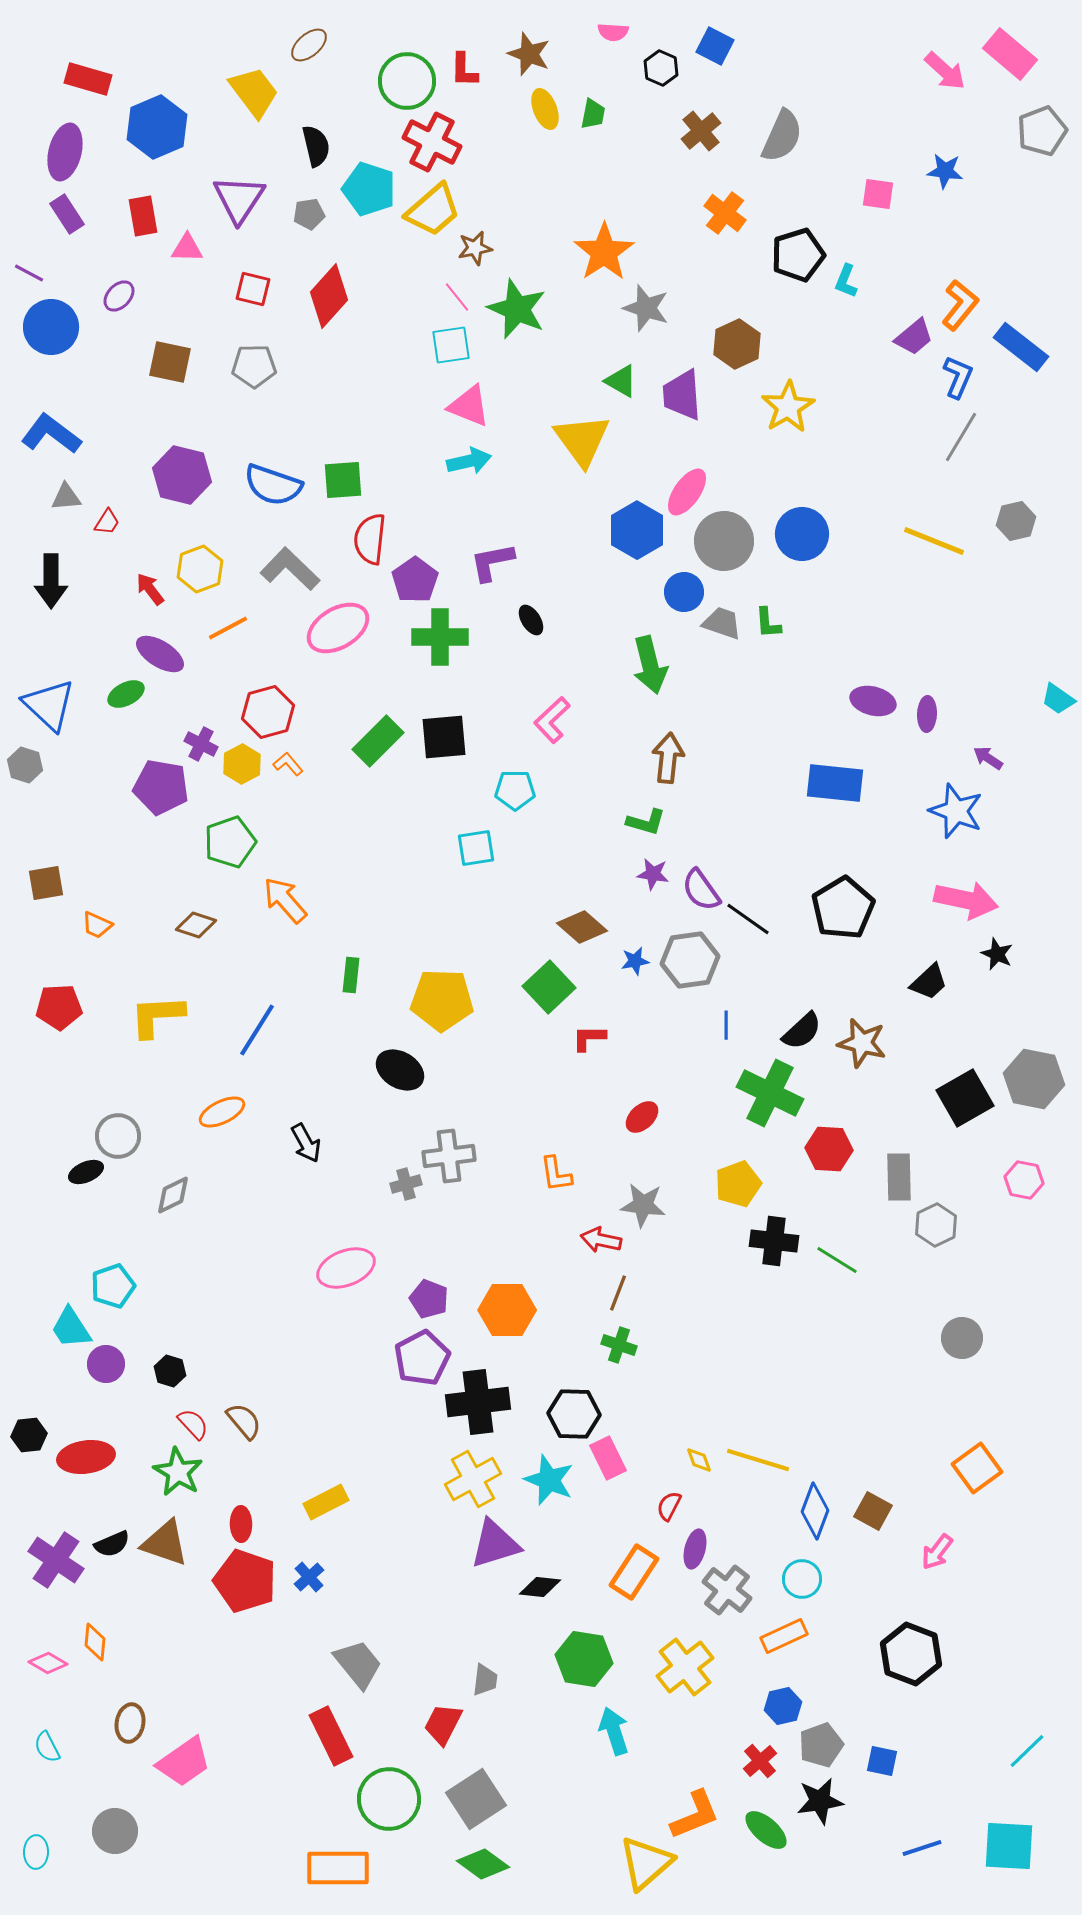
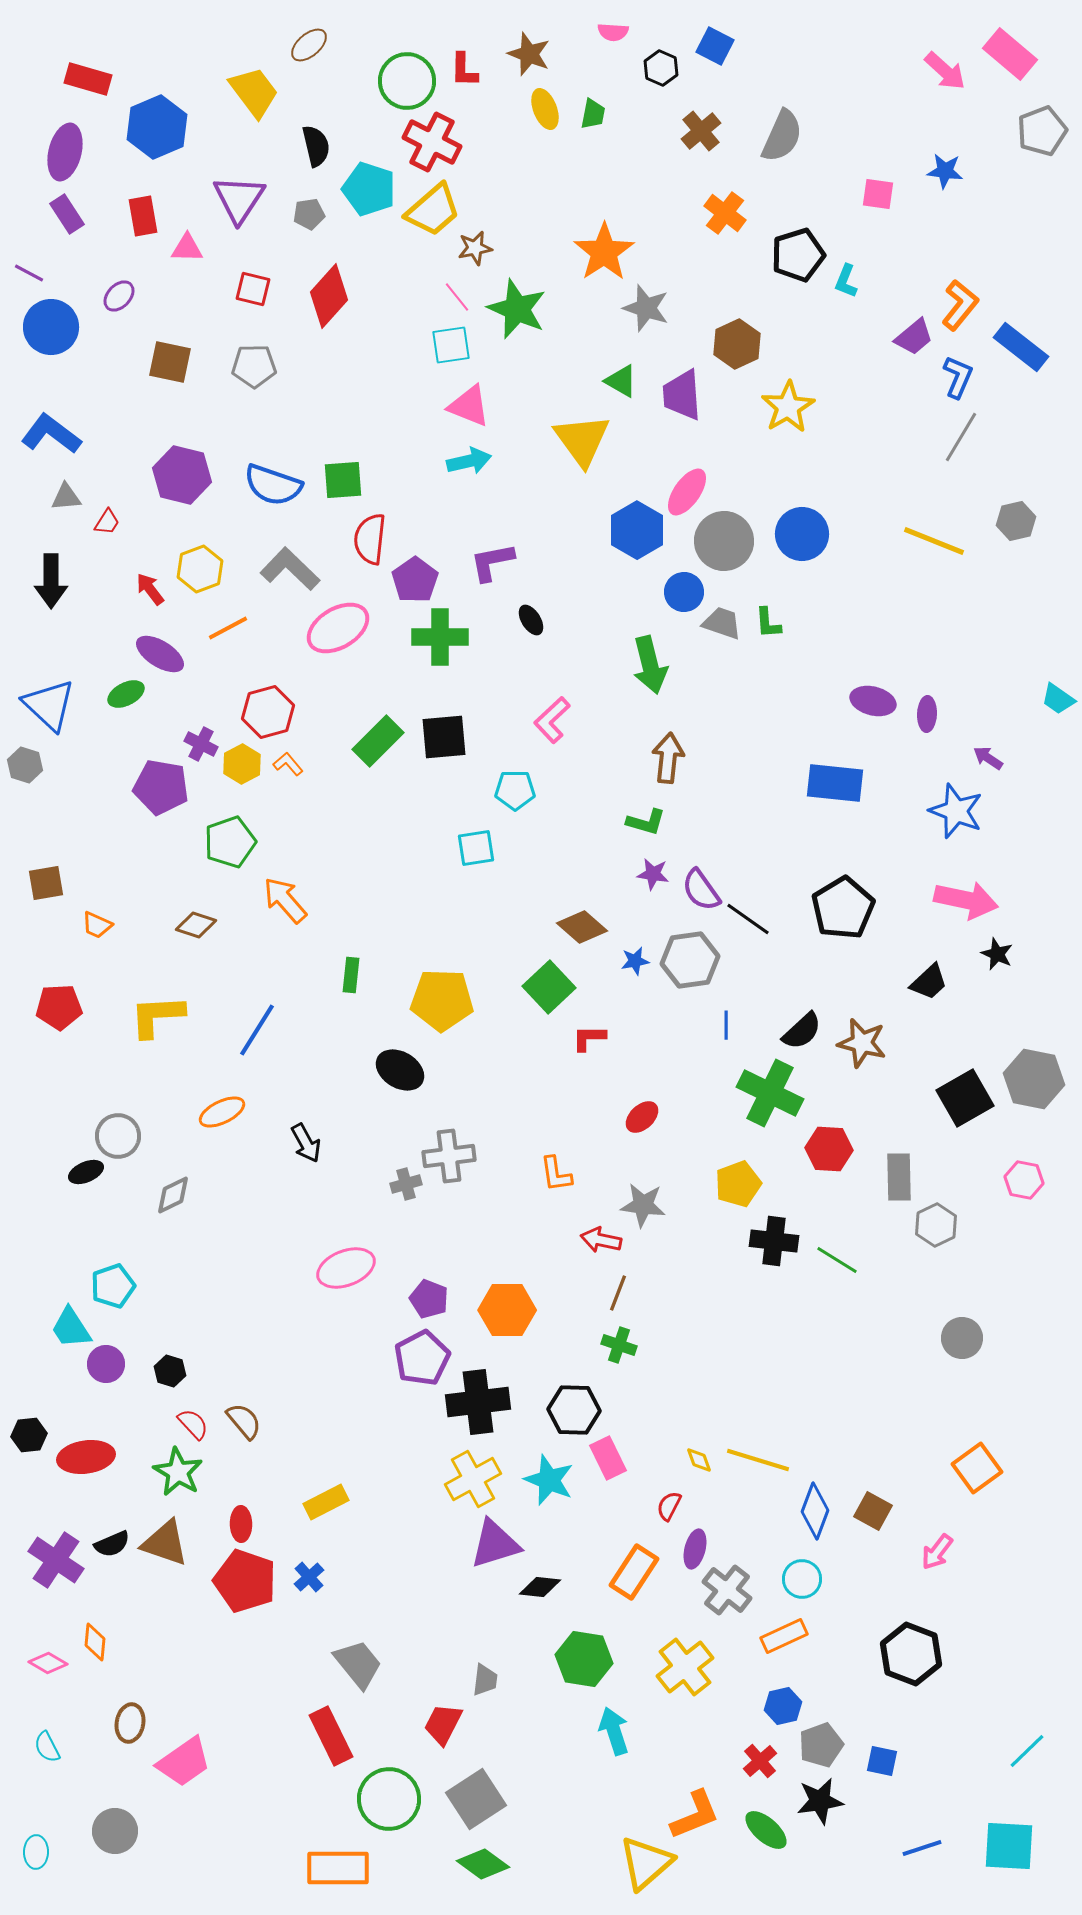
black hexagon at (574, 1414): moved 4 px up
